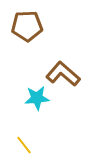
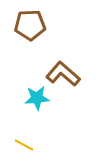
brown pentagon: moved 3 px right, 1 px up
yellow line: rotated 24 degrees counterclockwise
